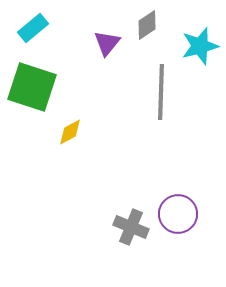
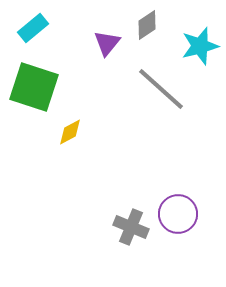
green square: moved 2 px right
gray line: moved 3 px up; rotated 50 degrees counterclockwise
